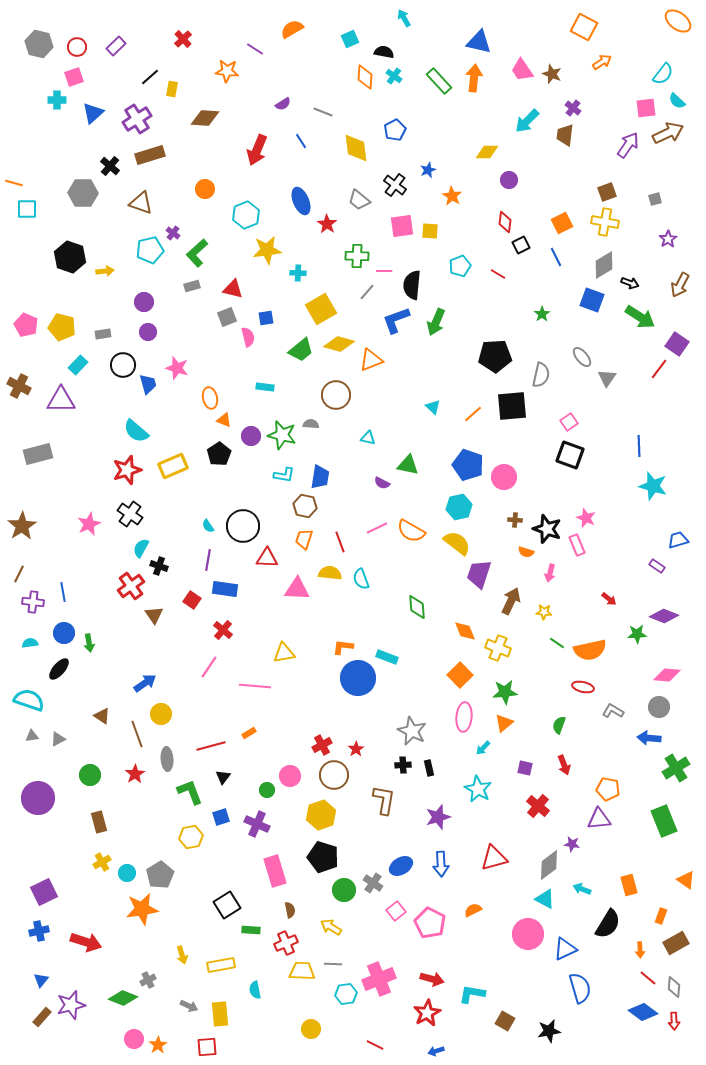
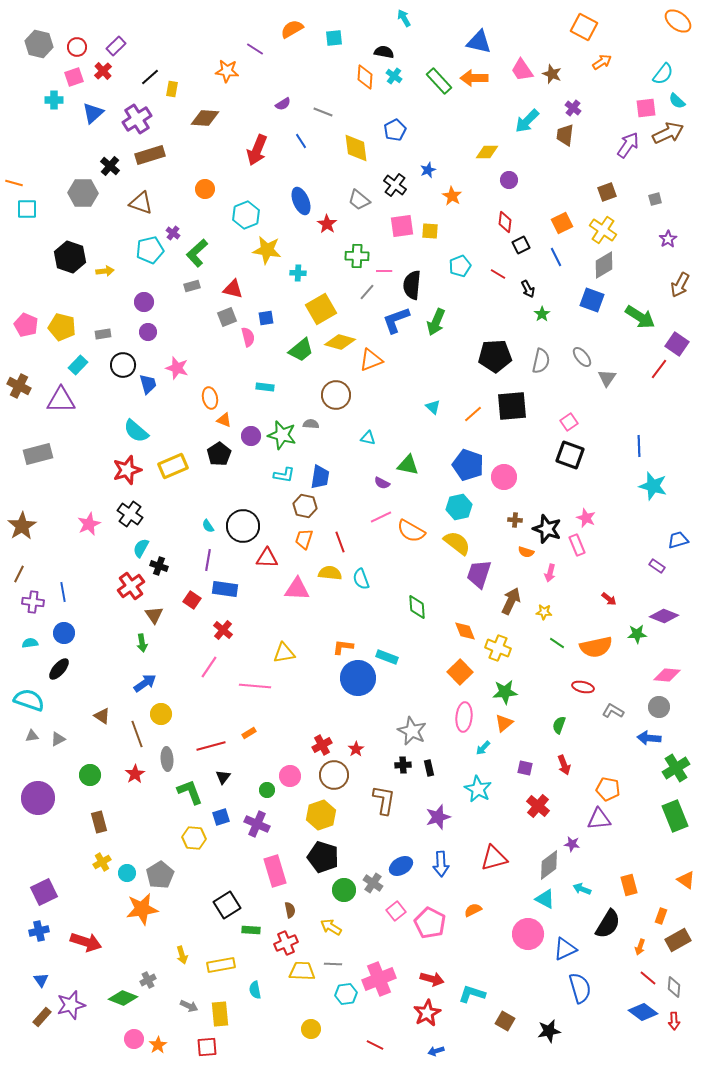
red cross at (183, 39): moved 80 px left, 32 px down
cyan square at (350, 39): moved 16 px left, 1 px up; rotated 18 degrees clockwise
orange arrow at (474, 78): rotated 96 degrees counterclockwise
cyan cross at (57, 100): moved 3 px left
yellow cross at (605, 222): moved 2 px left, 8 px down; rotated 24 degrees clockwise
yellow star at (267, 250): rotated 16 degrees clockwise
black arrow at (630, 283): moved 102 px left, 6 px down; rotated 42 degrees clockwise
yellow diamond at (339, 344): moved 1 px right, 2 px up
gray semicircle at (541, 375): moved 14 px up
pink line at (377, 528): moved 4 px right, 11 px up
green arrow at (89, 643): moved 53 px right
orange semicircle at (590, 650): moved 6 px right, 3 px up
orange square at (460, 675): moved 3 px up
green rectangle at (664, 821): moved 11 px right, 5 px up
yellow hexagon at (191, 837): moved 3 px right, 1 px down; rotated 15 degrees clockwise
brown rectangle at (676, 943): moved 2 px right, 3 px up
orange arrow at (640, 950): moved 3 px up; rotated 21 degrees clockwise
blue triangle at (41, 980): rotated 14 degrees counterclockwise
cyan L-shape at (472, 994): rotated 8 degrees clockwise
